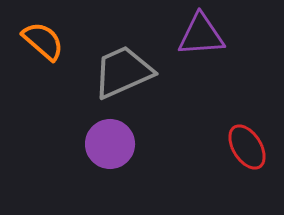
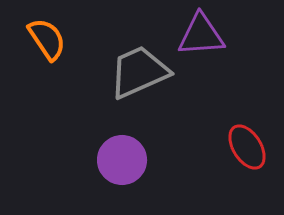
orange semicircle: moved 4 px right, 2 px up; rotated 15 degrees clockwise
gray trapezoid: moved 16 px right
purple circle: moved 12 px right, 16 px down
